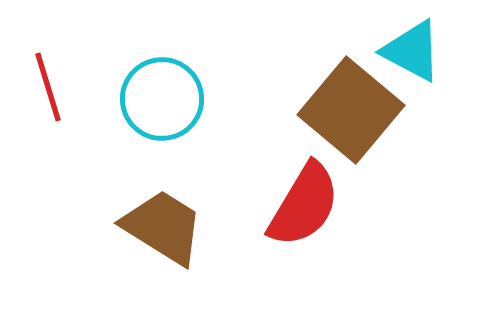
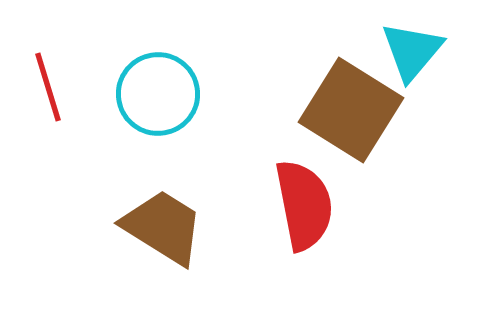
cyan triangle: rotated 42 degrees clockwise
cyan circle: moved 4 px left, 5 px up
brown square: rotated 8 degrees counterclockwise
red semicircle: rotated 42 degrees counterclockwise
